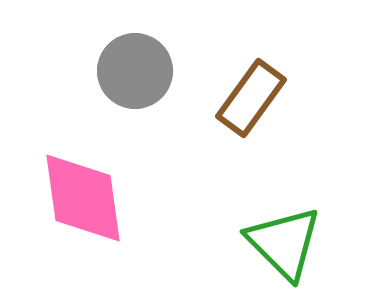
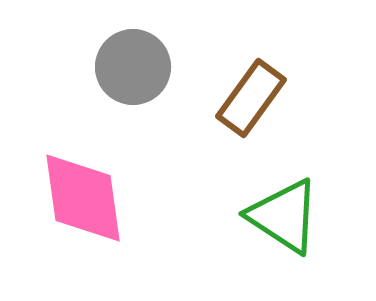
gray circle: moved 2 px left, 4 px up
green triangle: moved 27 px up; rotated 12 degrees counterclockwise
